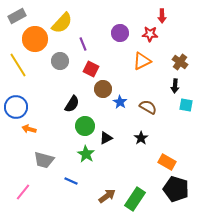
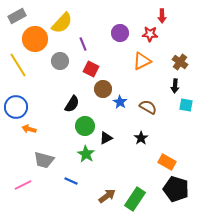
pink line: moved 7 px up; rotated 24 degrees clockwise
